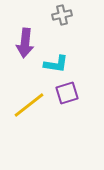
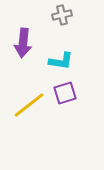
purple arrow: moved 2 px left
cyan L-shape: moved 5 px right, 3 px up
purple square: moved 2 px left
